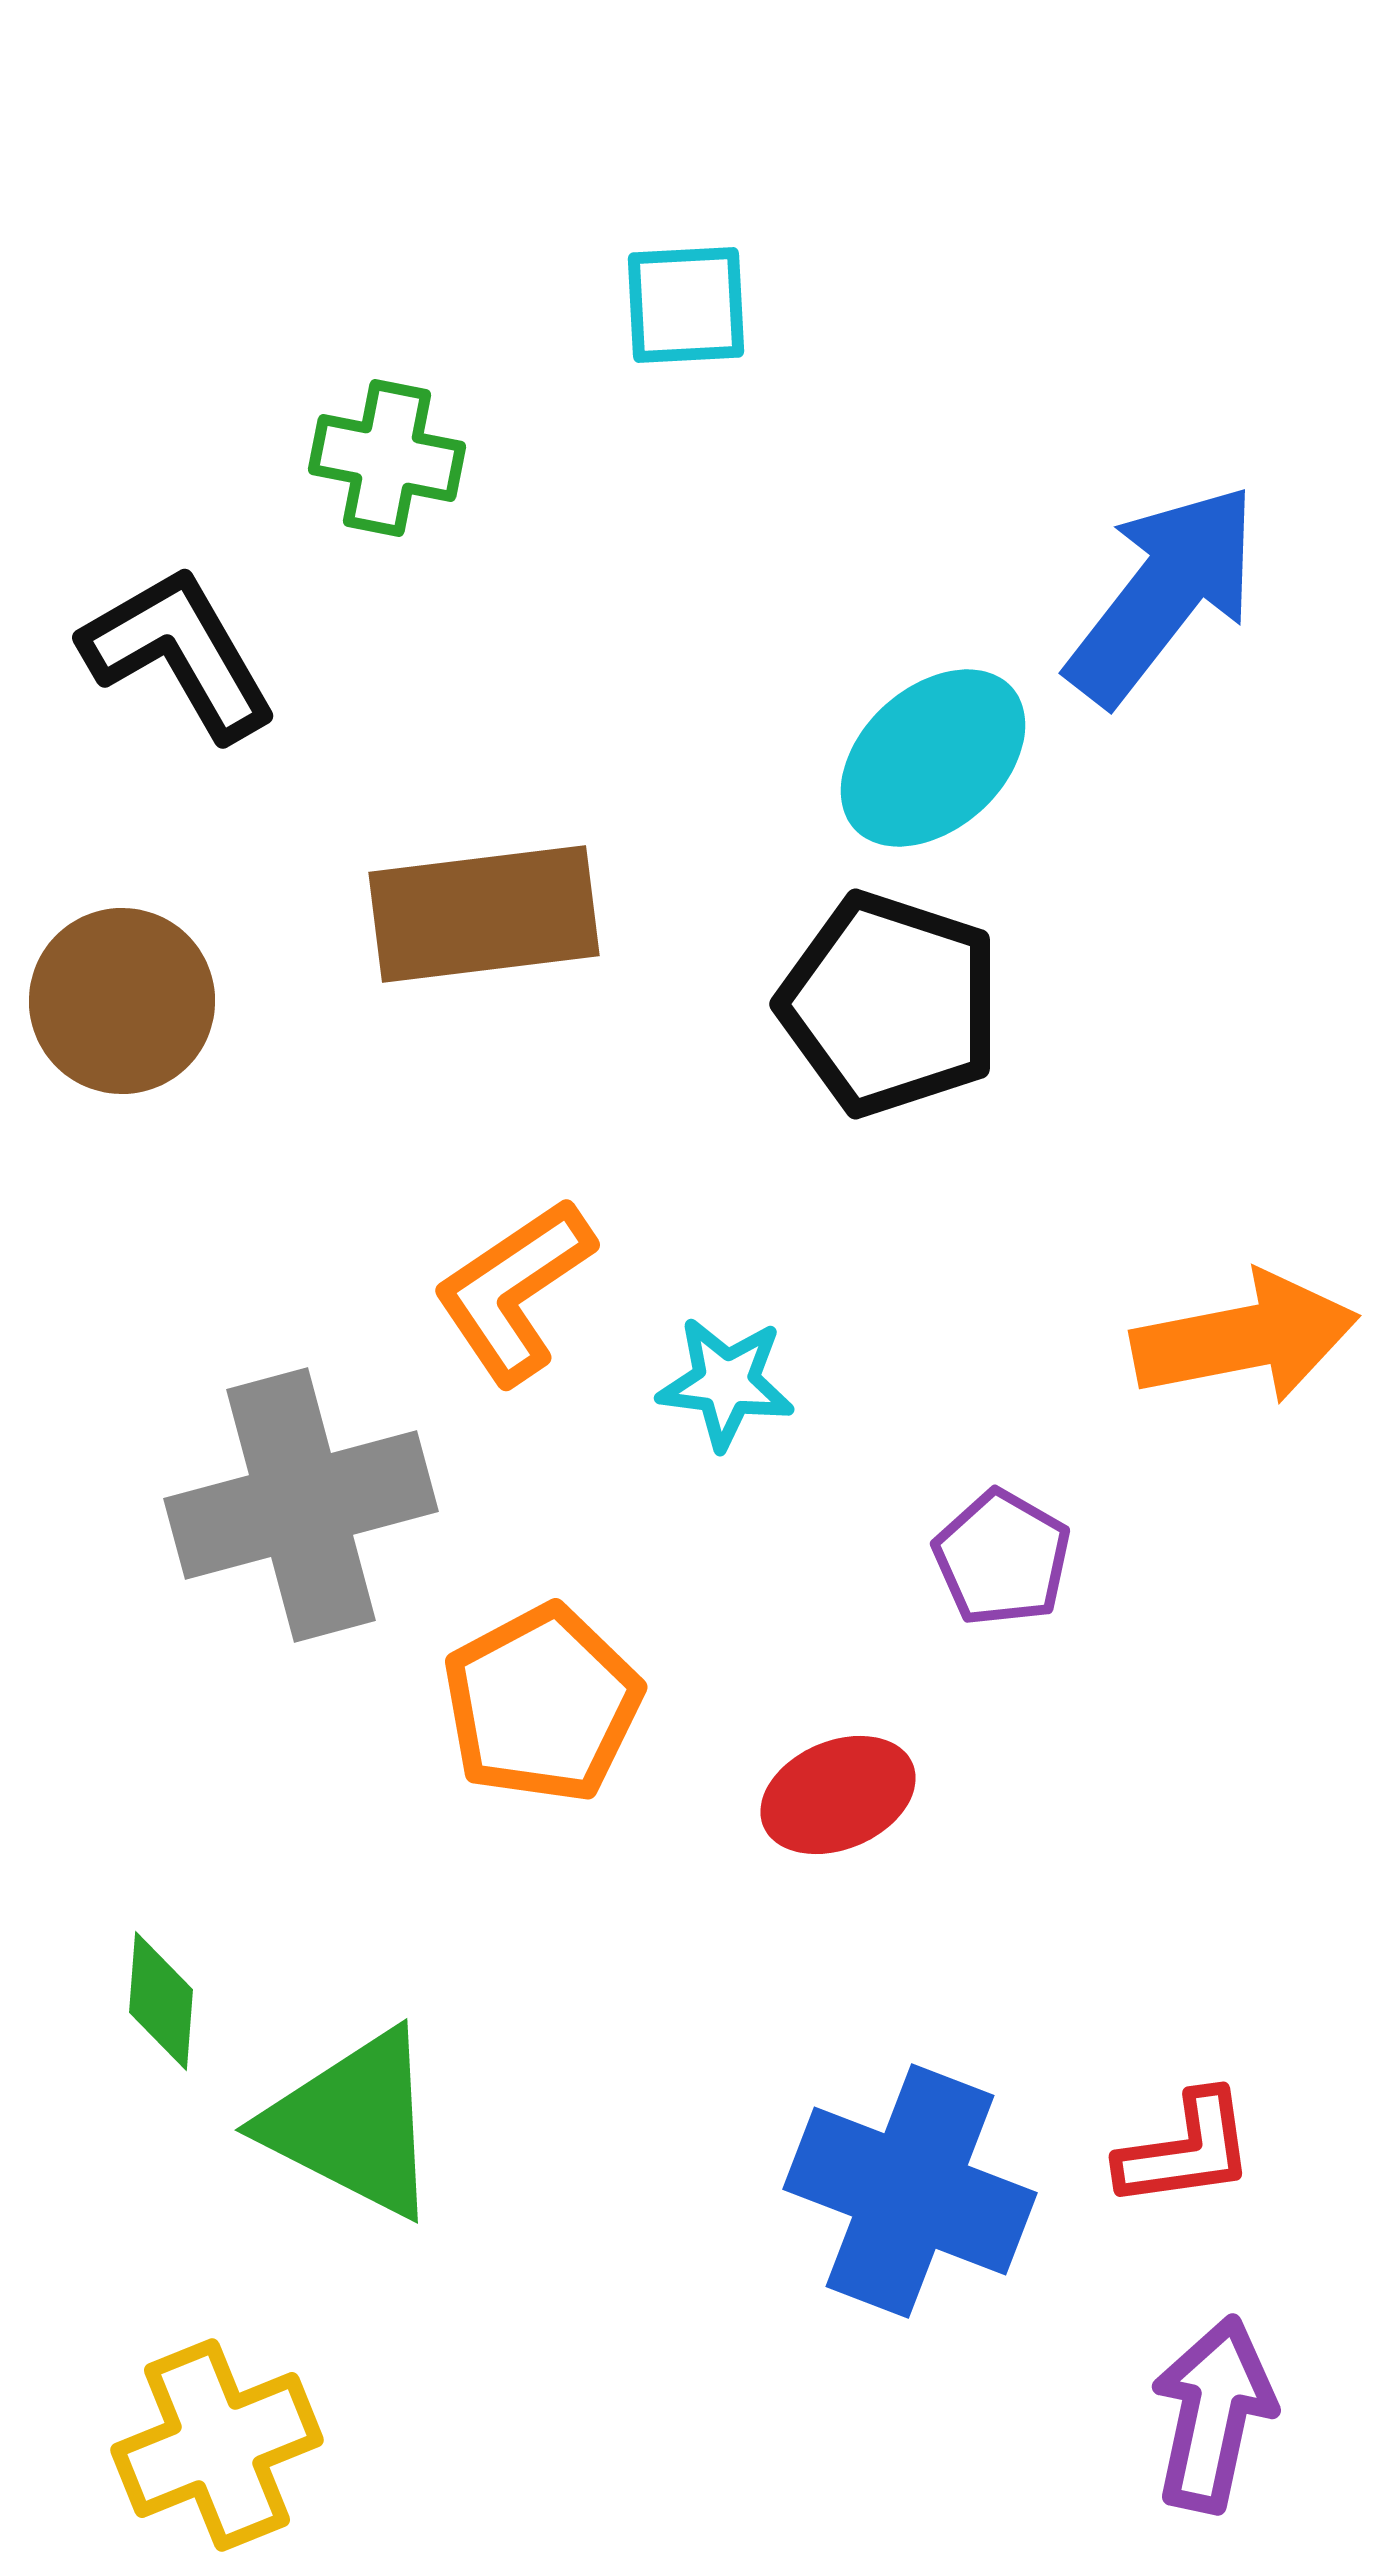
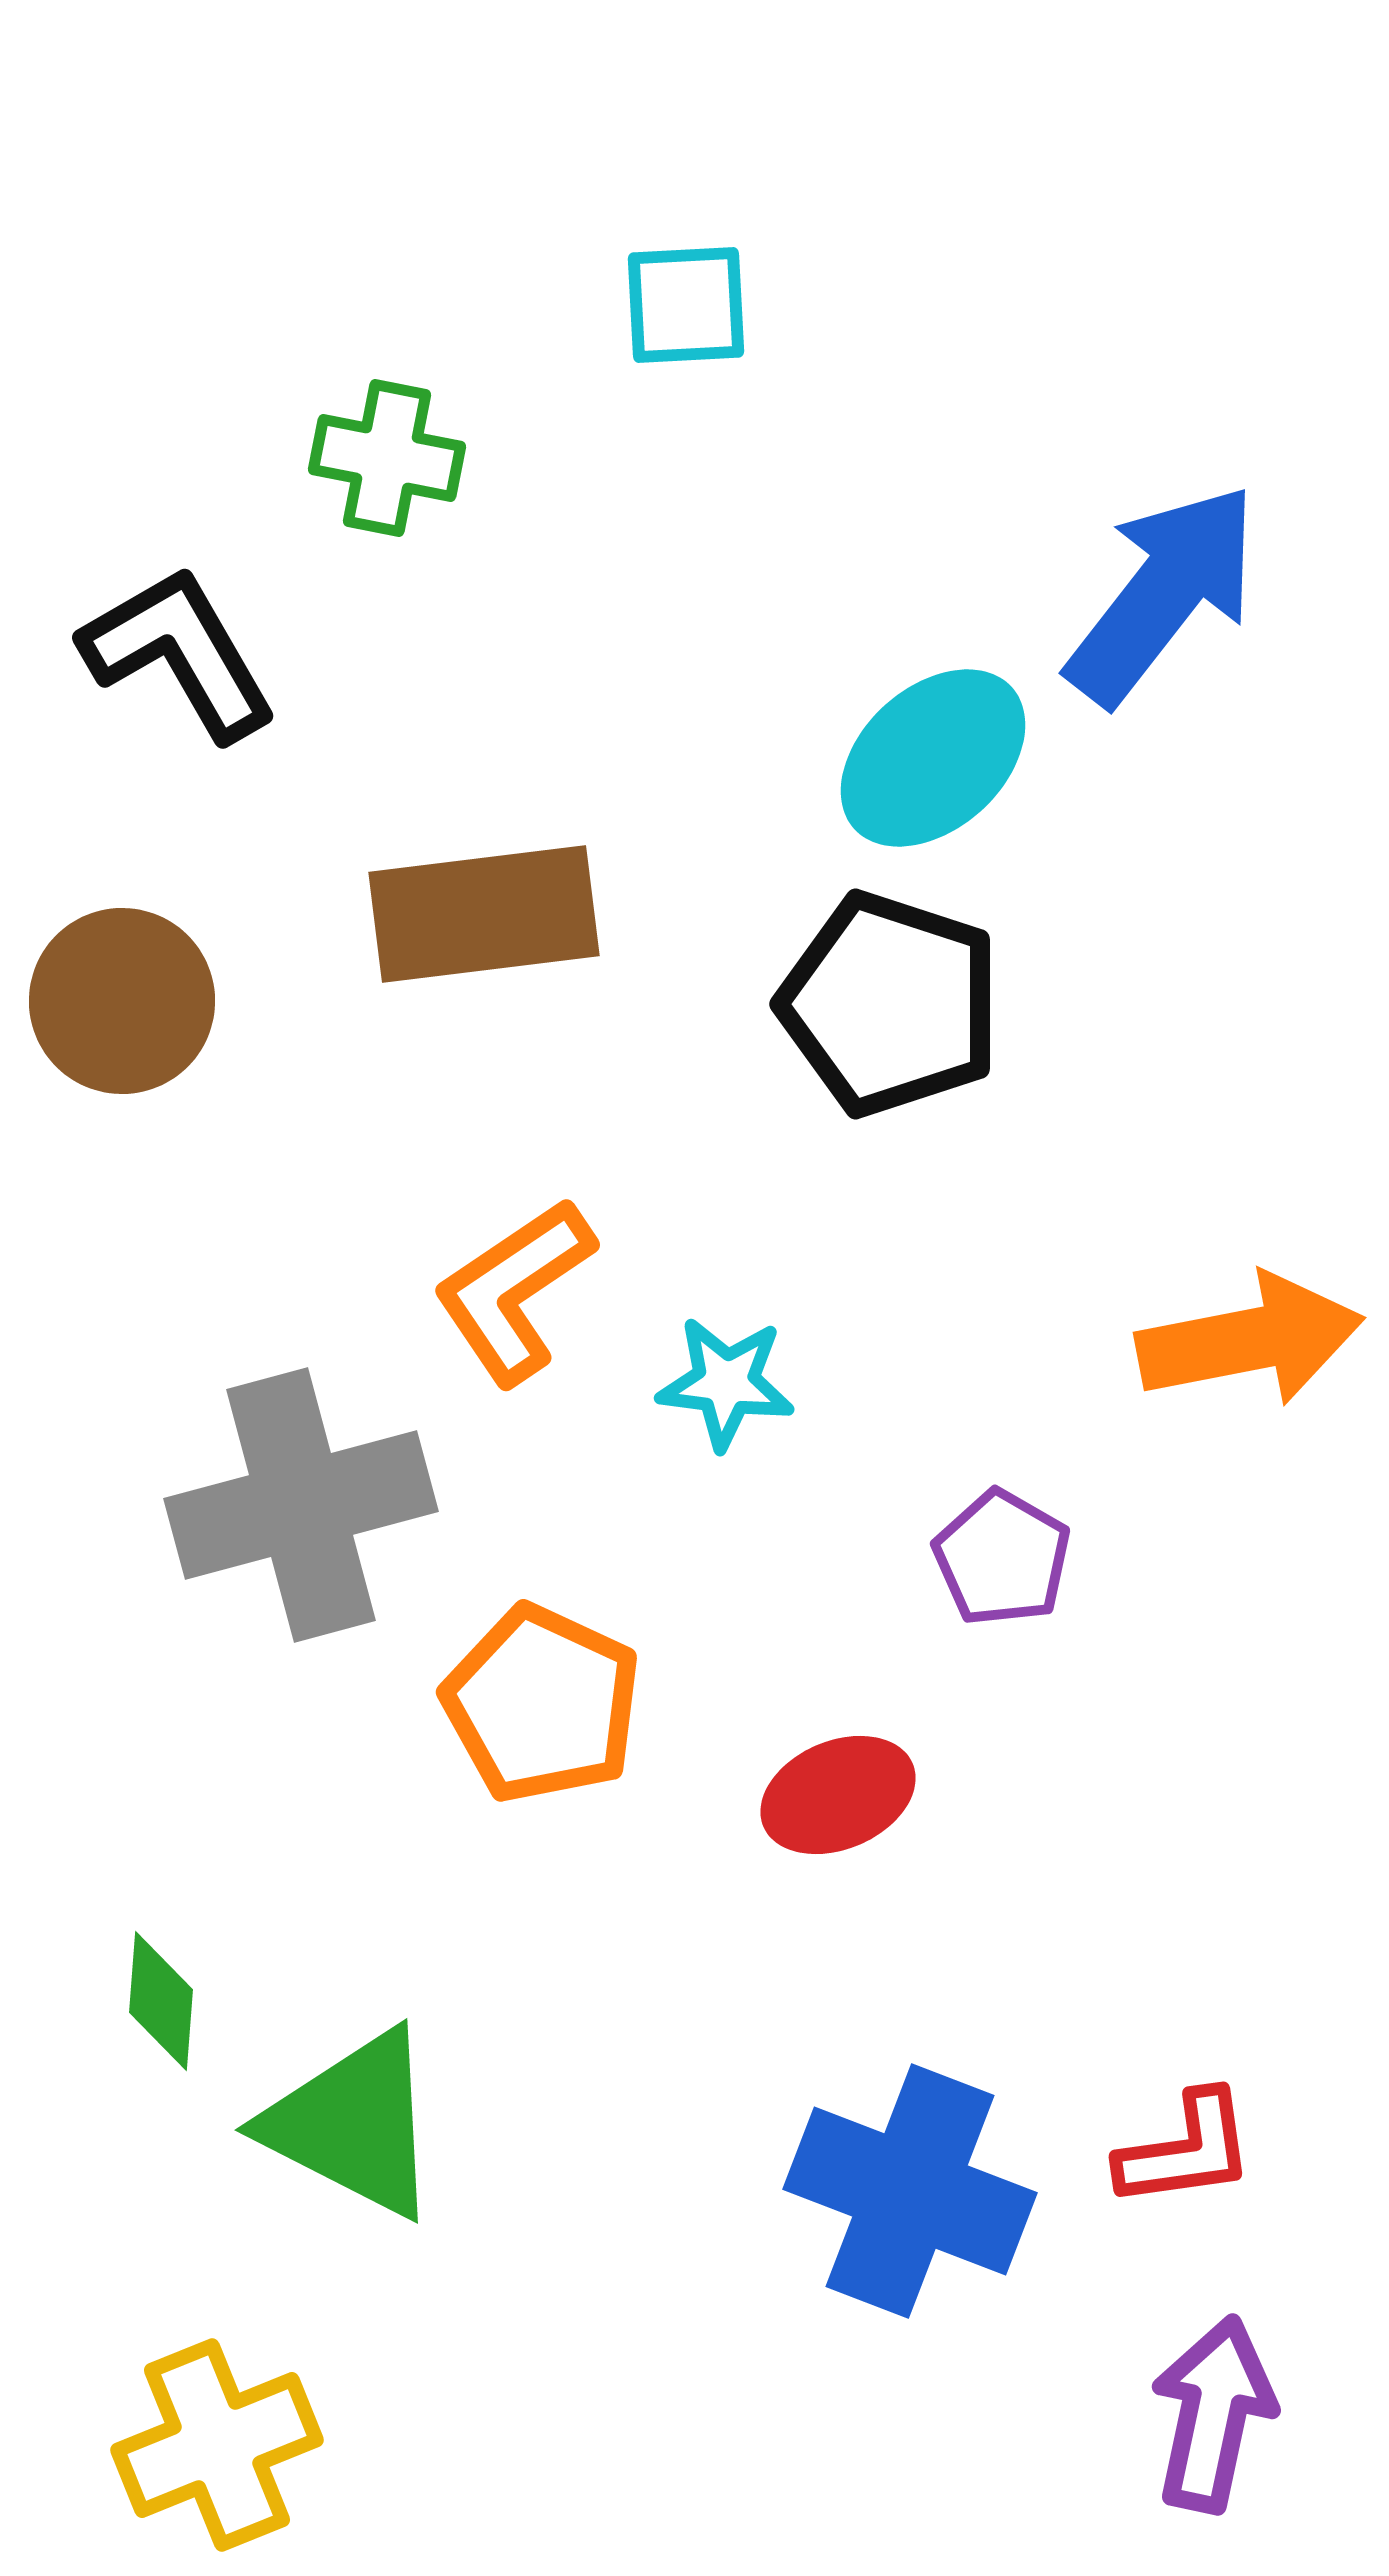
orange arrow: moved 5 px right, 2 px down
orange pentagon: rotated 19 degrees counterclockwise
